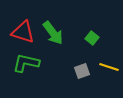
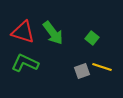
green L-shape: moved 1 px left; rotated 12 degrees clockwise
yellow line: moved 7 px left
